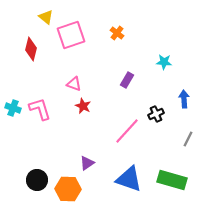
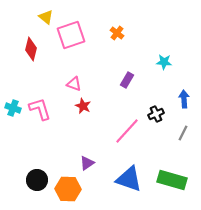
gray line: moved 5 px left, 6 px up
